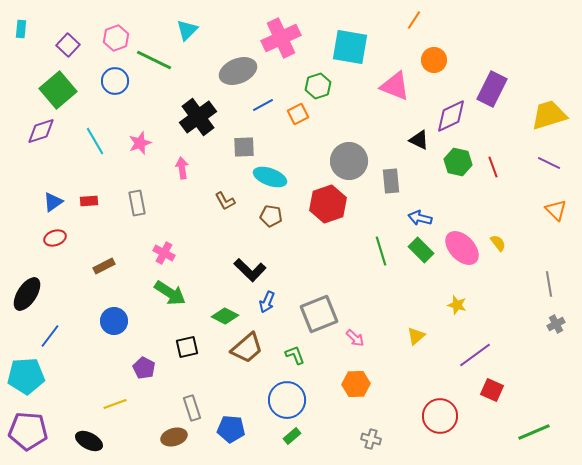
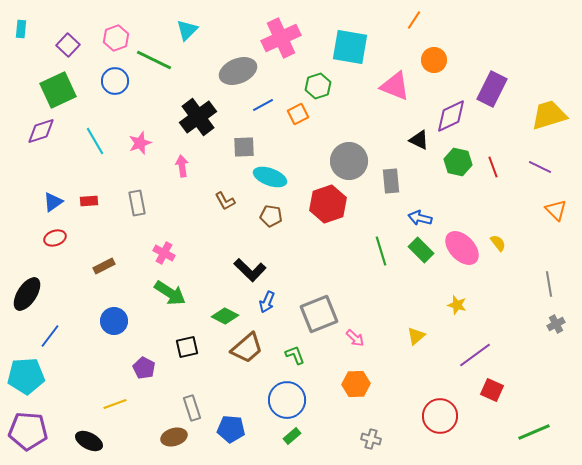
green square at (58, 90): rotated 15 degrees clockwise
purple line at (549, 163): moved 9 px left, 4 px down
pink arrow at (182, 168): moved 2 px up
